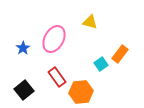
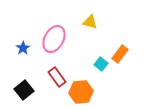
cyan square: rotated 16 degrees counterclockwise
